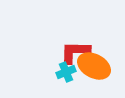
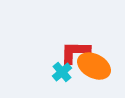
cyan cross: moved 4 px left; rotated 18 degrees counterclockwise
